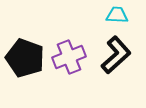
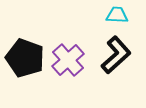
purple cross: moved 1 px left, 3 px down; rotated 20 degrees counterclockwise
